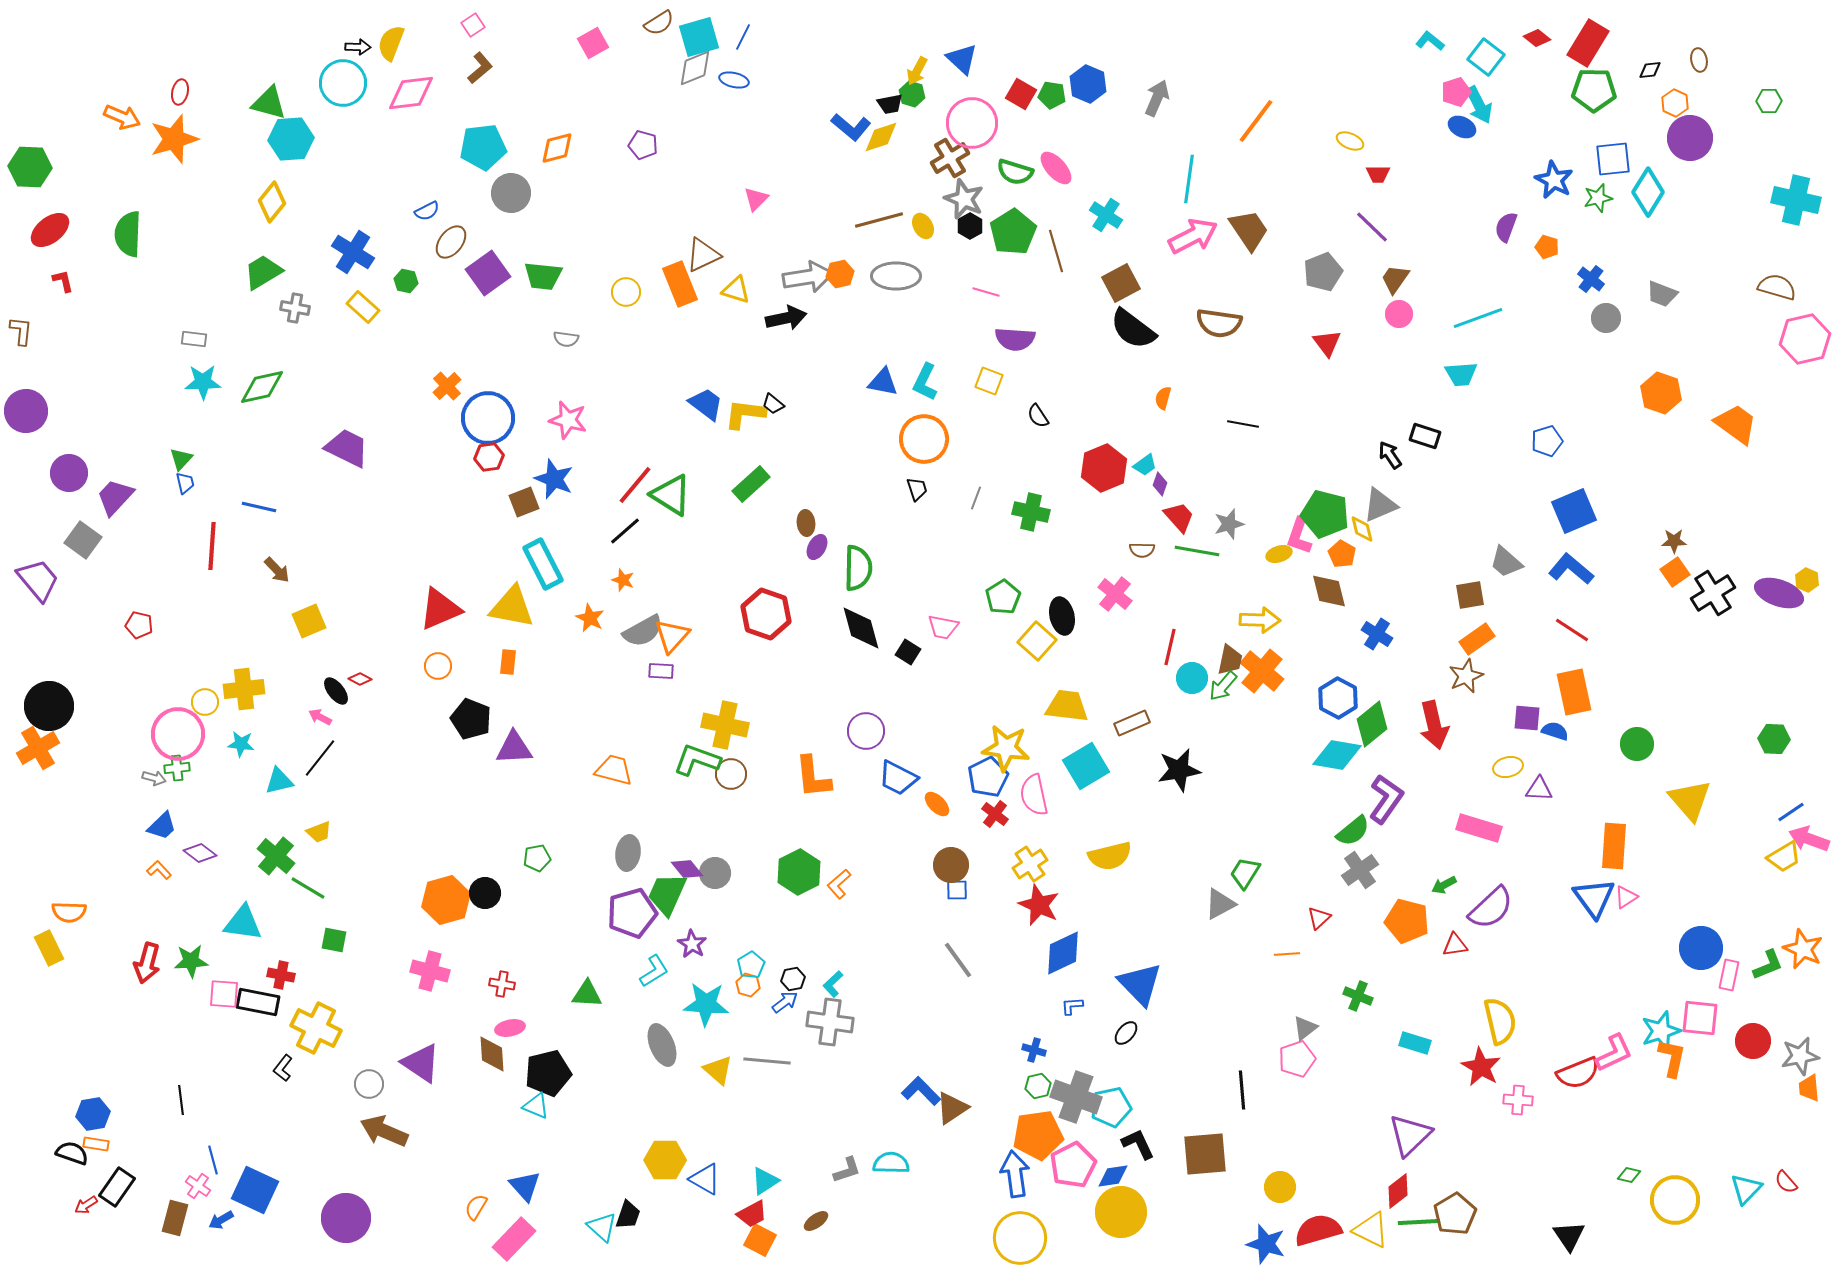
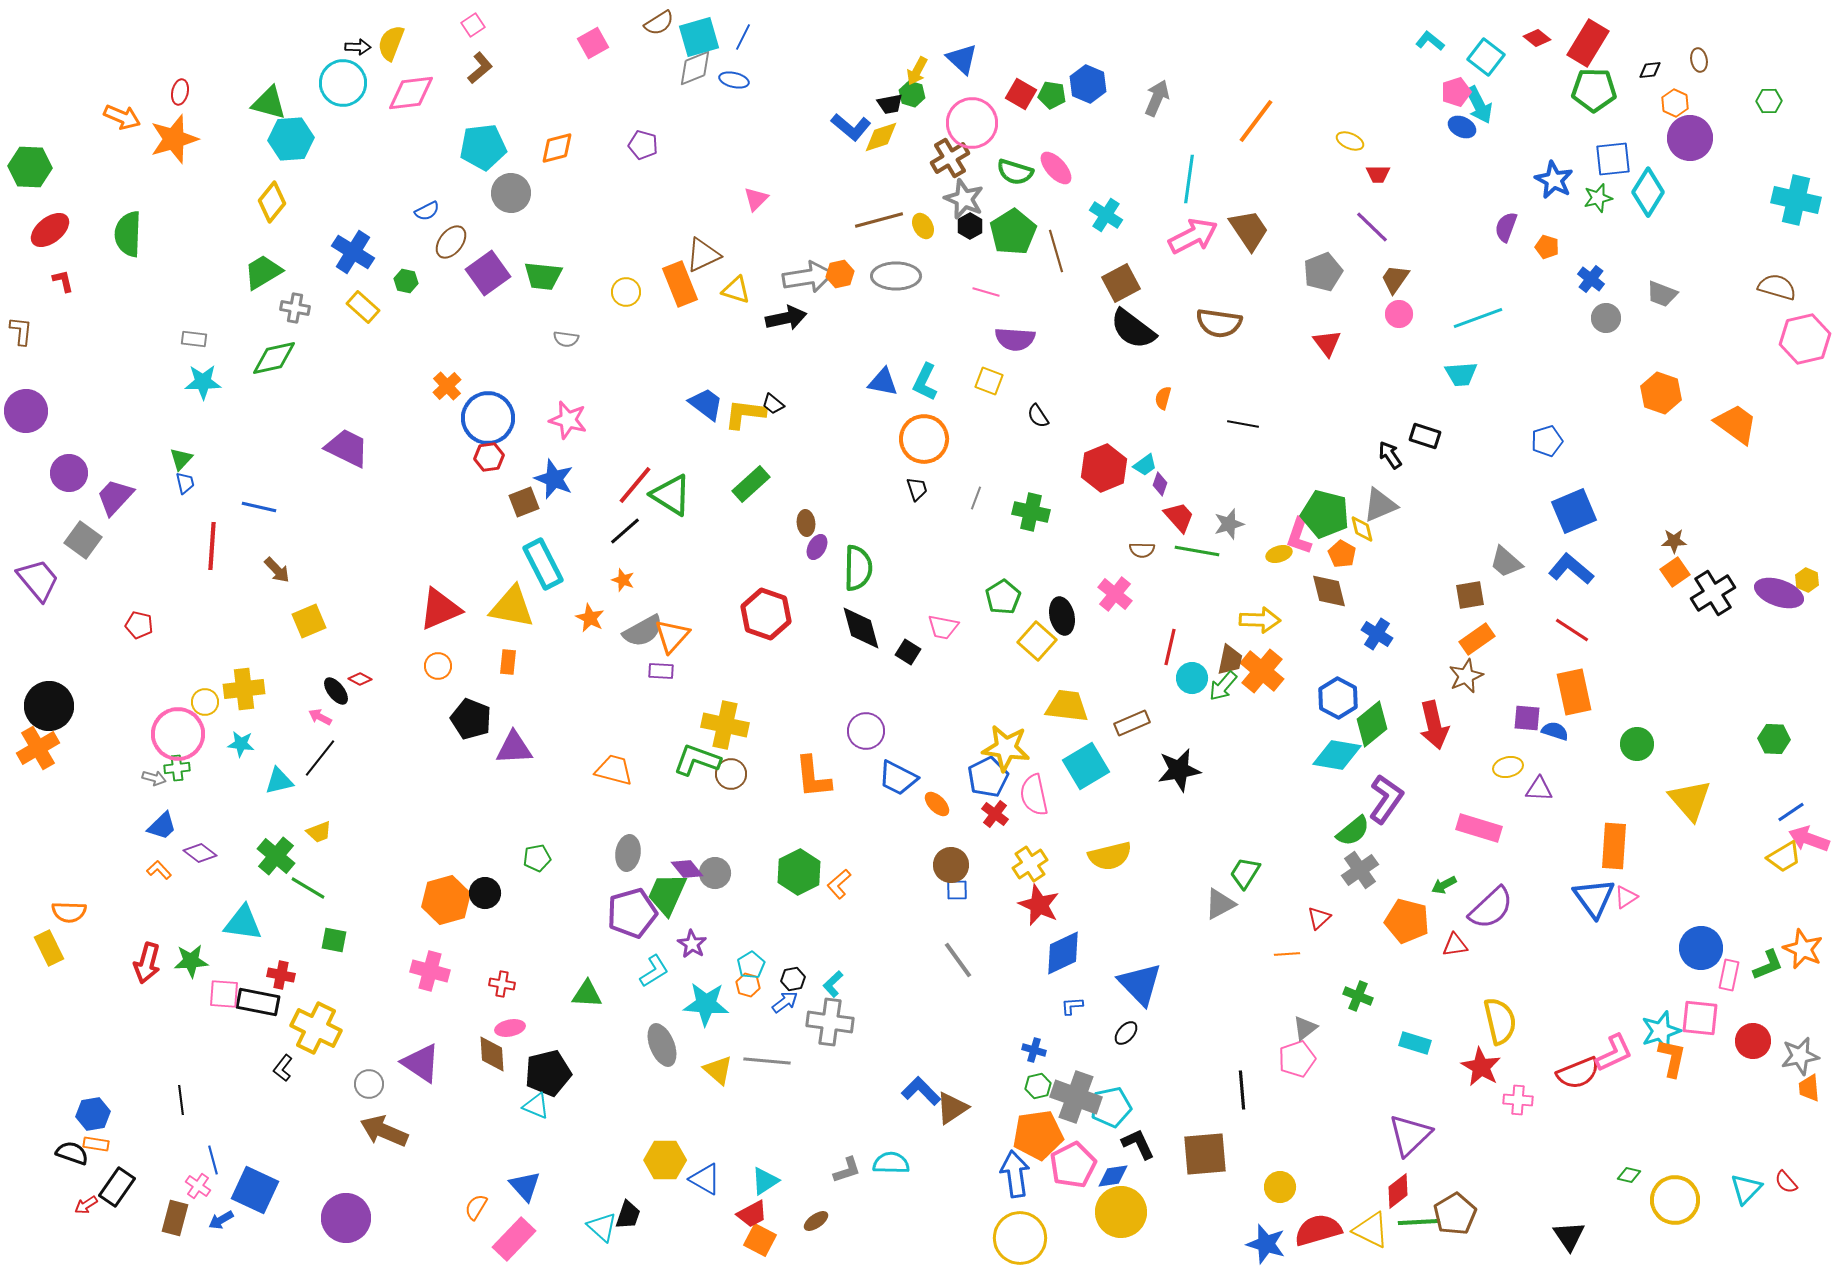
green diamond at (262, 387): moved 12 px right, 29 px up
